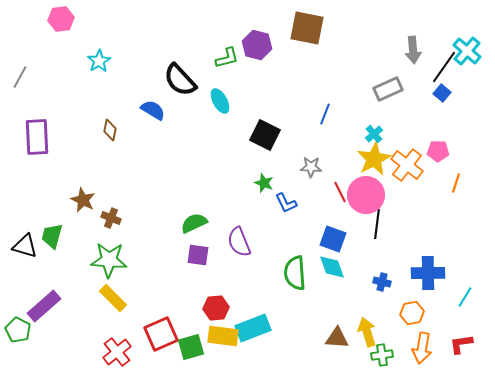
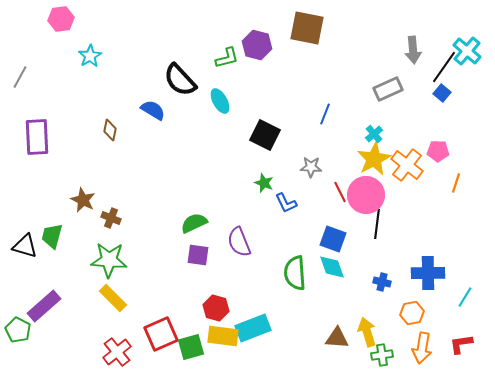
cyan star at (99, 61): moved 9 px left, 5 px up
red hexagon at (216, 308): rotated 20 degrees clockwise
